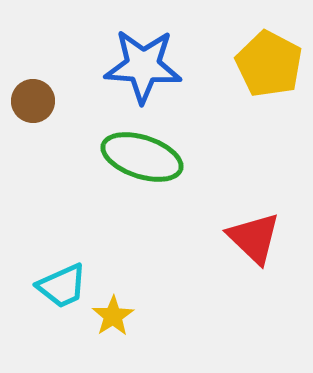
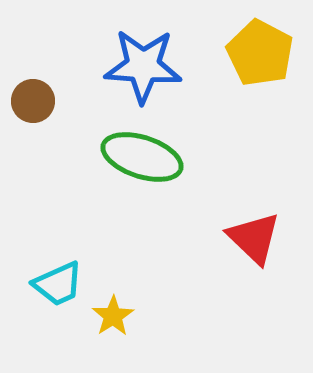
yellow pentagon: moved 9 px left, 11 px up
cyan trapezoid: moved 4 px left, 2 px up
